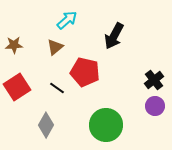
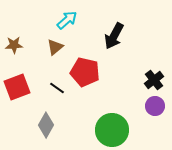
red square: rotated 12 degrees clockwise
green circle: moved 6 px right, 5 px down
